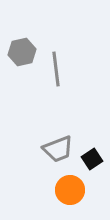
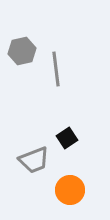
gray hexagon: moved 1 px up
gray trapezoid: moved 24 px left, 11 px down
black square: moved 25 px left, 21 px up
